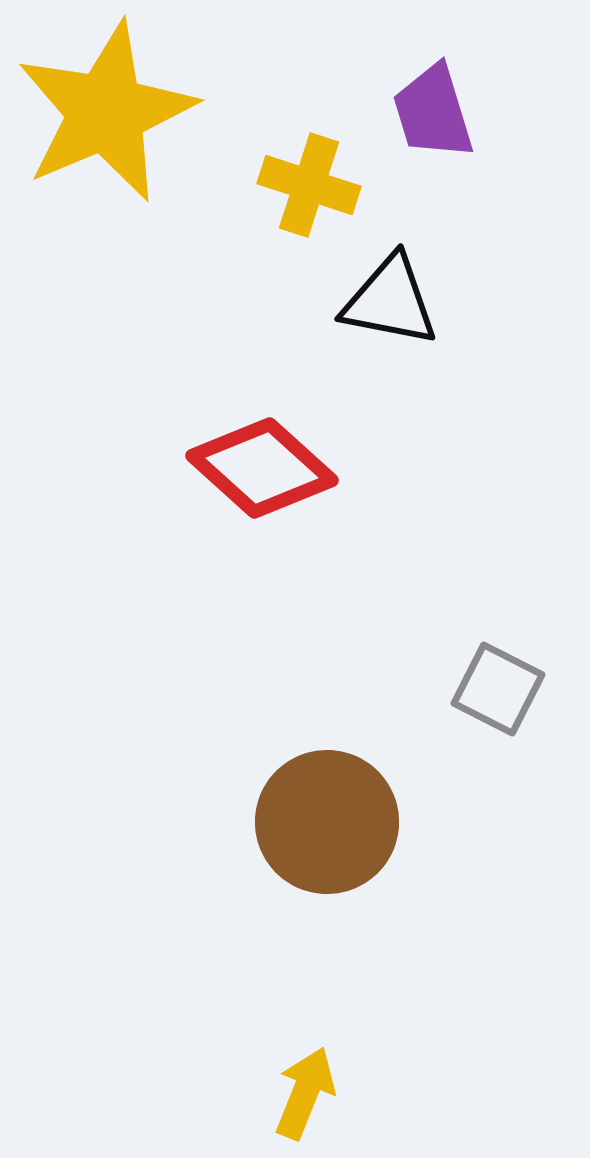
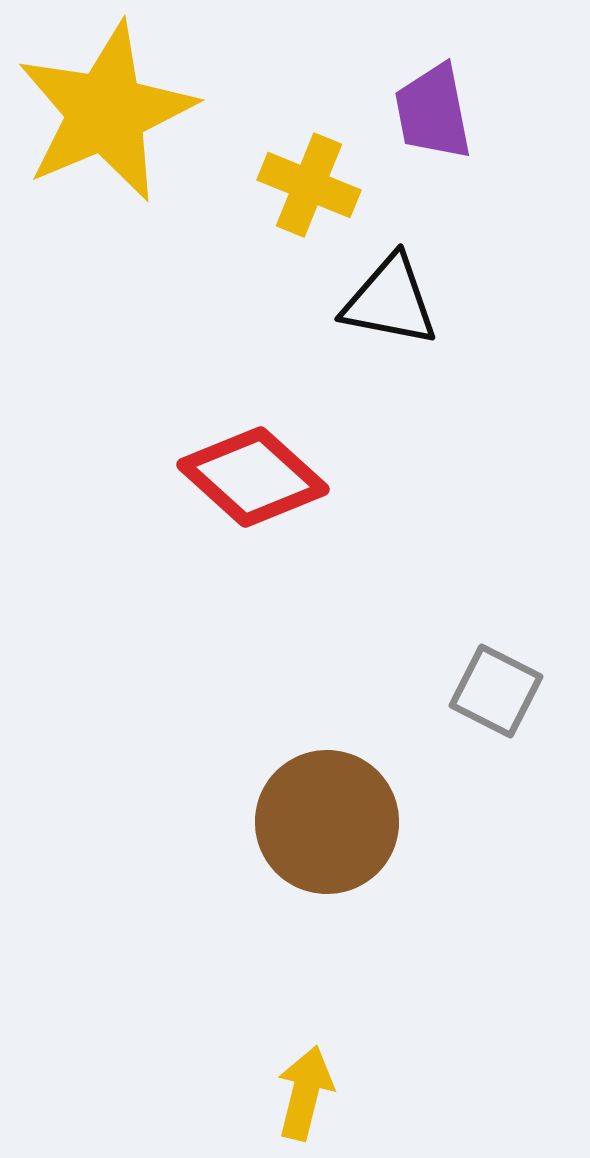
purple trapezoid: rotated 6 degrees clockwise
yellow cross: rotated 4 degrees clockwise
red diamond: moved 9 px left, 9 px down
gray square: moved 2 px left, 2 px down
yellow arrow: rotated 8 degrees counterclockwise
